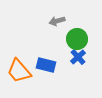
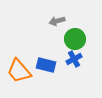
green circle: moved 2 px left
blue cross: moved 4 px left, 2 px down; rotated 14 degrees clockwise
